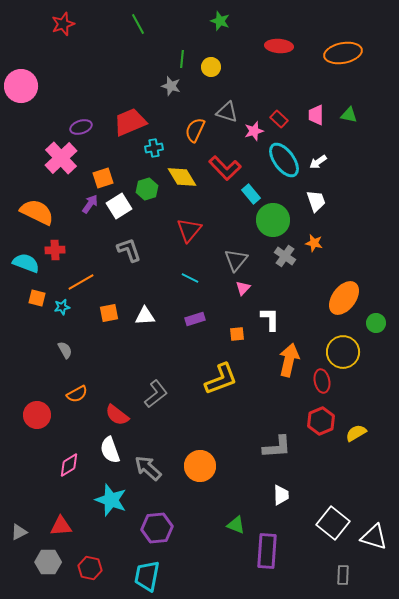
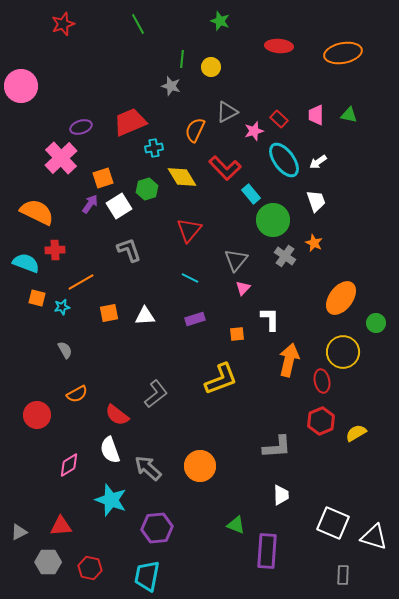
gray triangle at (227, 112): rotated 45 degrees counterclockwise
orange star at (314, 243): rotated 12 degrees clockwise
orange ellipse at (344, 298): moved 3 px left
white square at (333, 523): rotated 16 degrees counterclockwise
